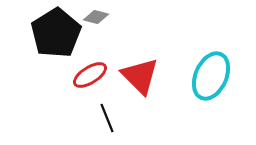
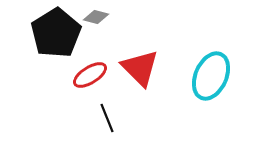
red triangle: moved 8 px up
